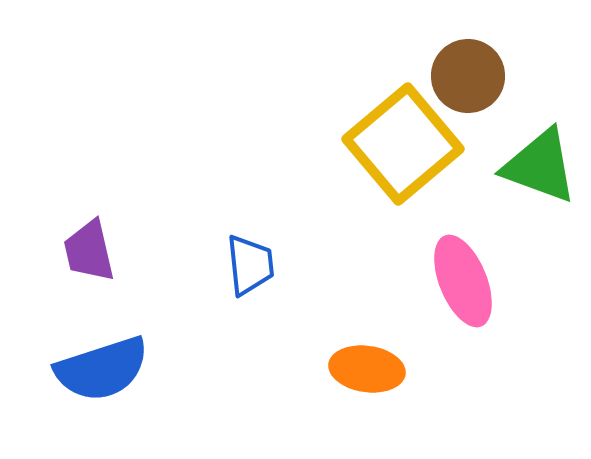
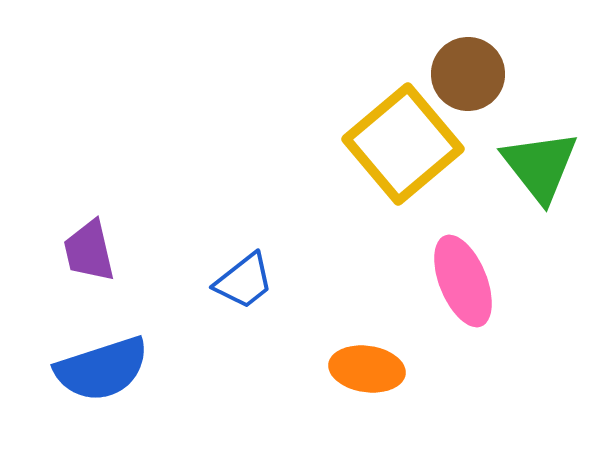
brown circle: moved 2 px up
green triangle: rotated 32 degrees clockwise
blue trapezoid: moved 6 px left, 16 px down; rotated 58 degrees clockwise
